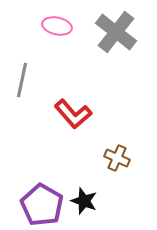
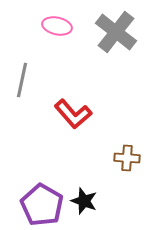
brown cross: moved 10 px right; rotated 20 degrees counterclockwise
